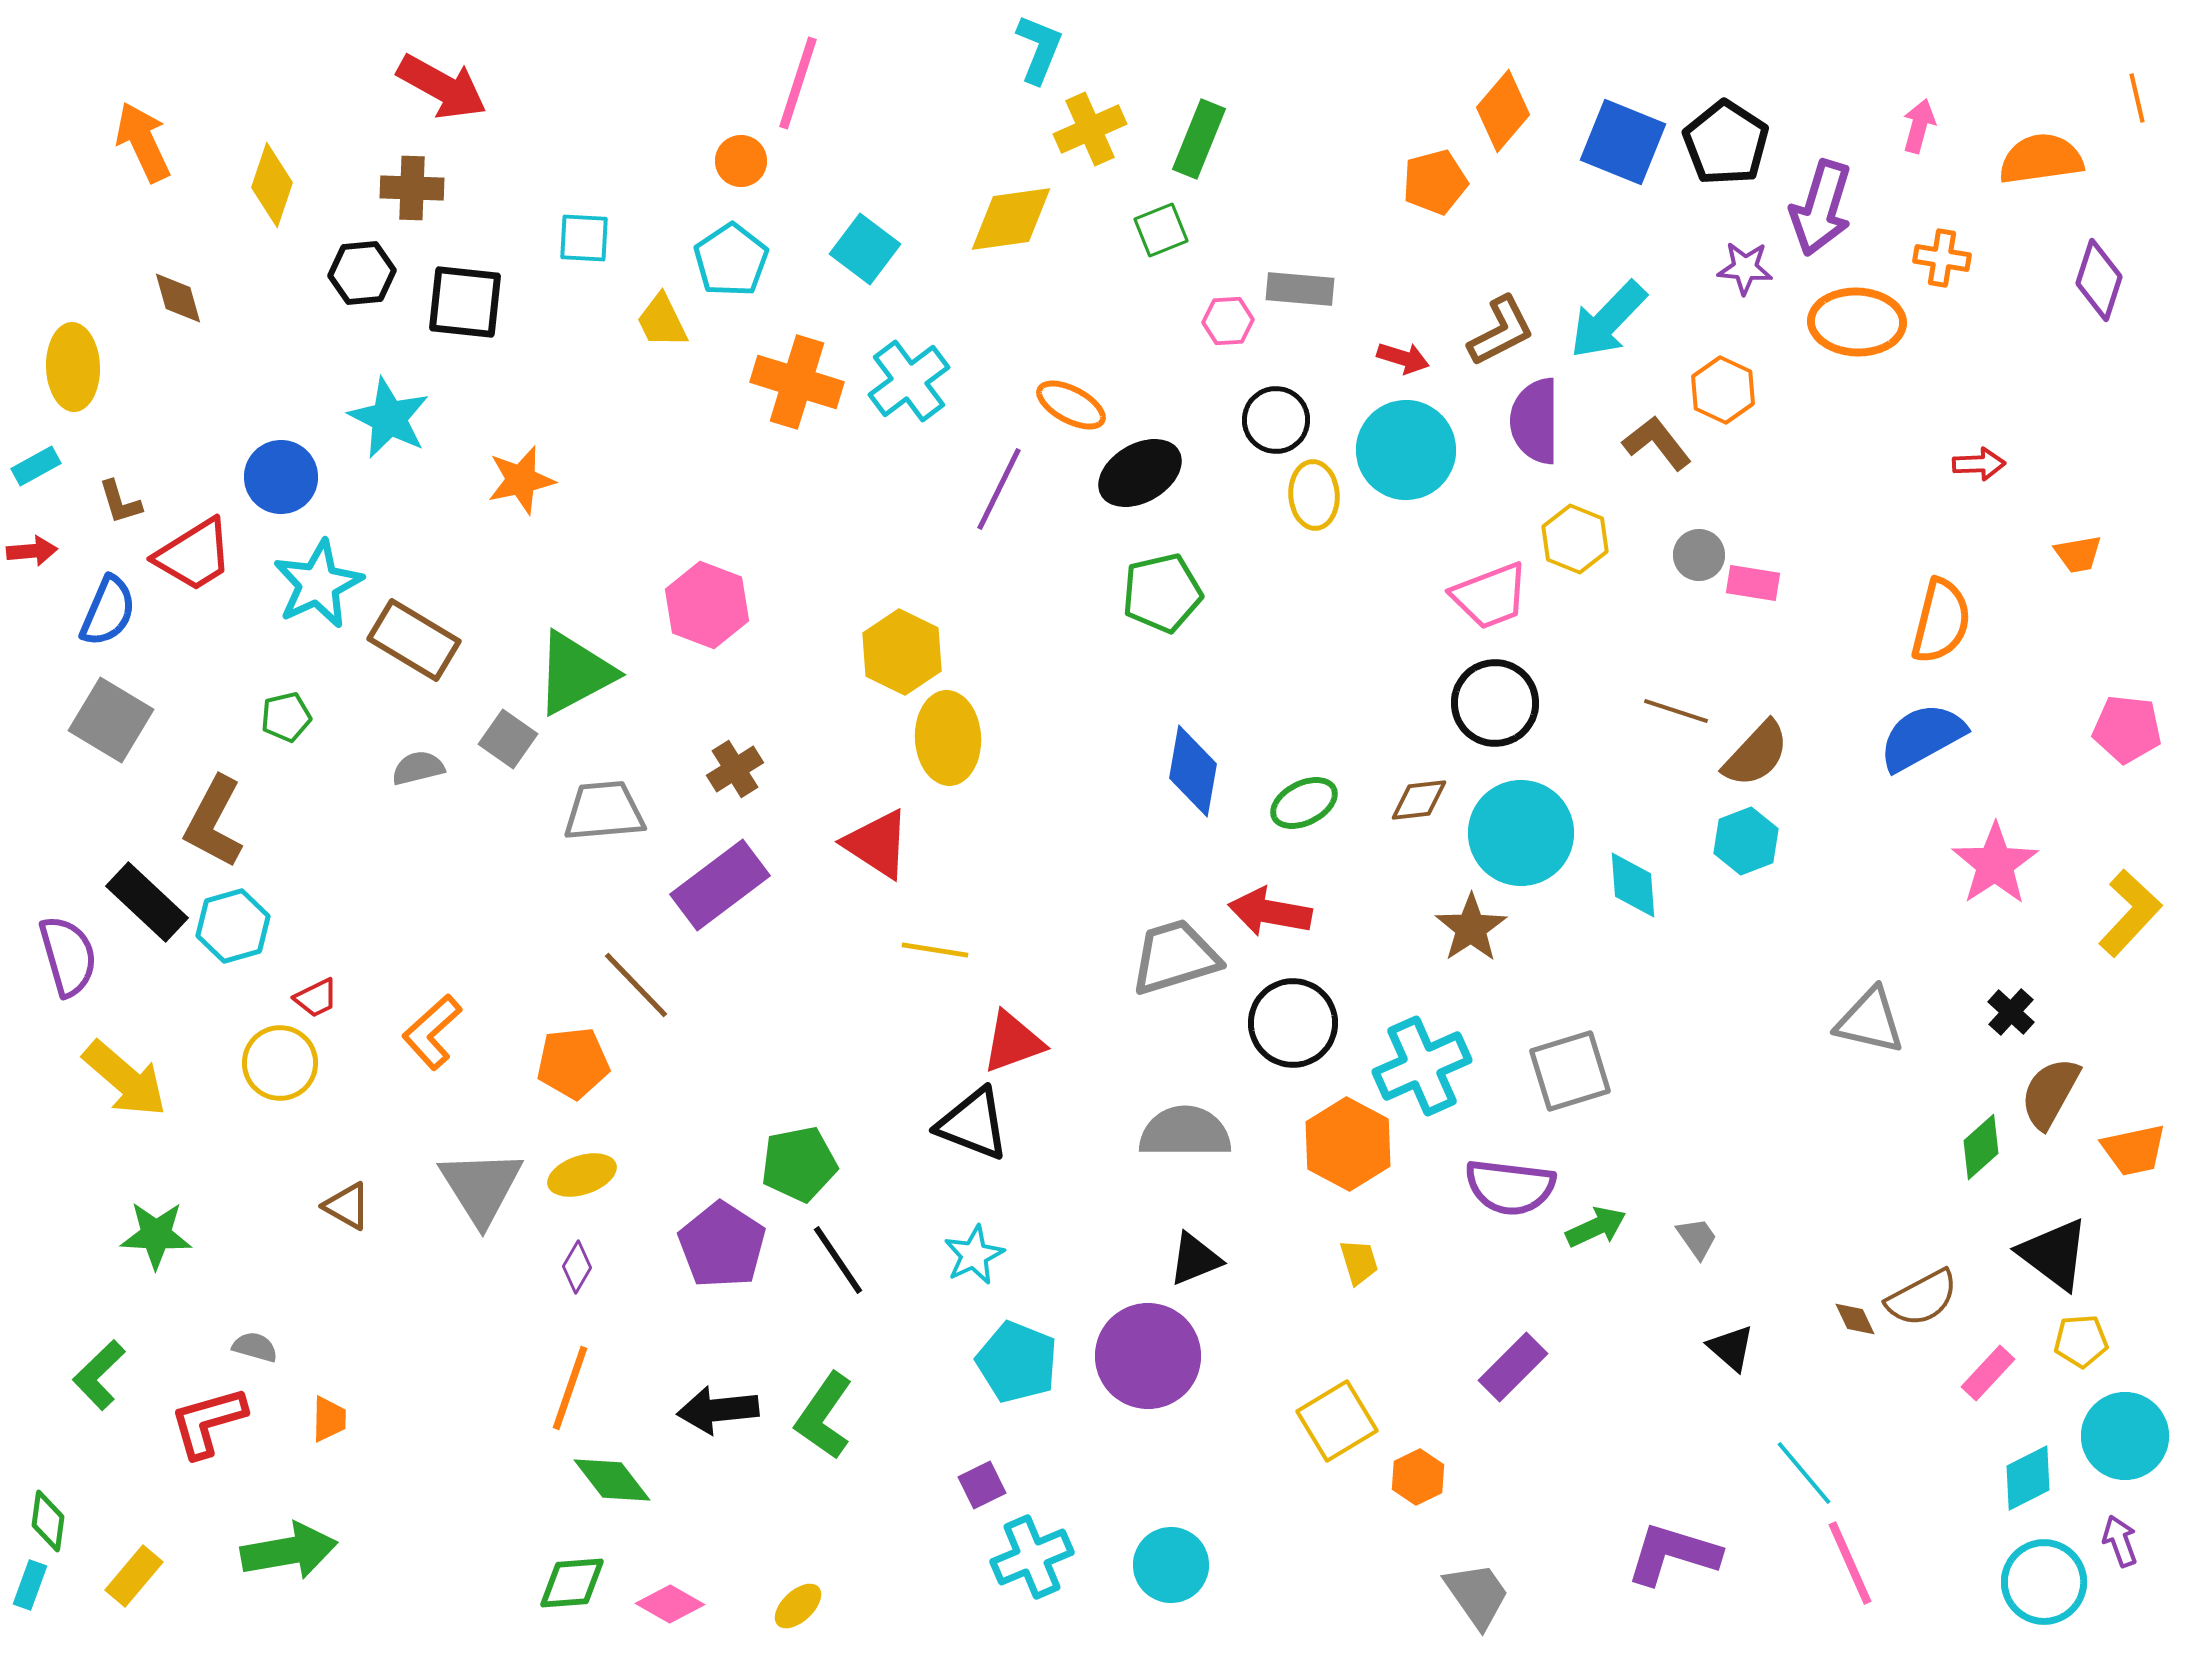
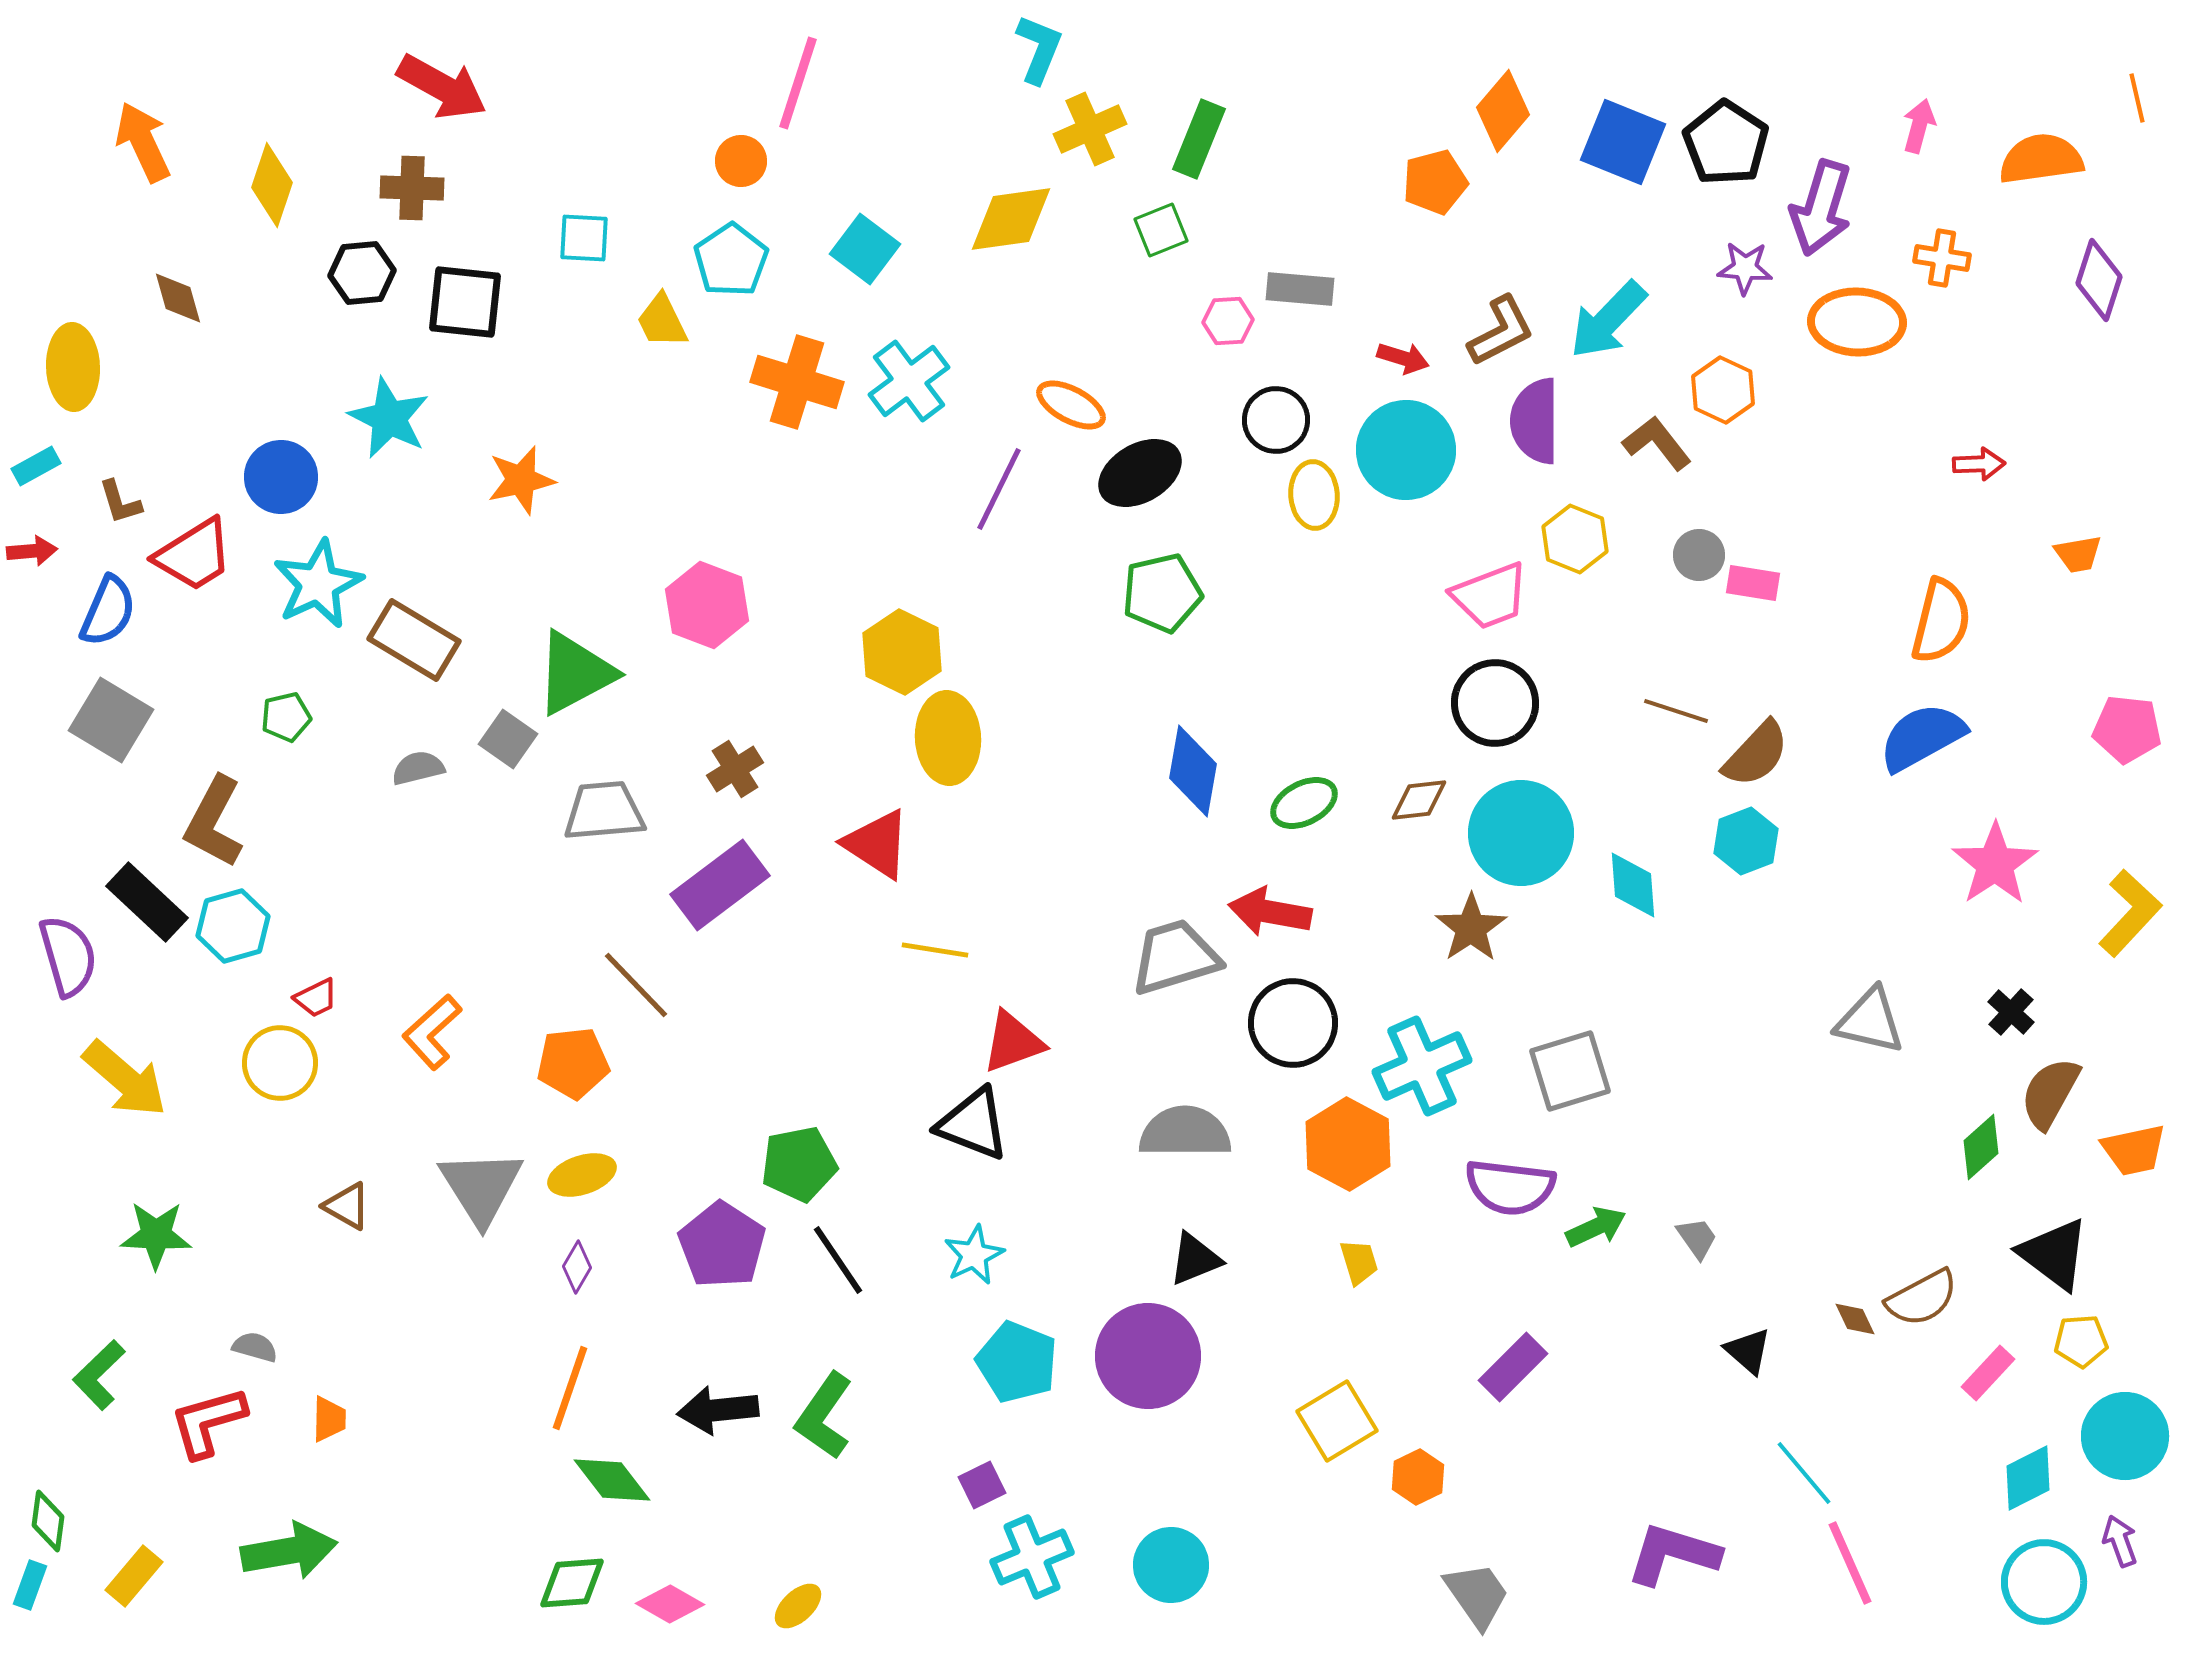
black triangle at (1731, 1348): moved 17 px right, 3 px down
